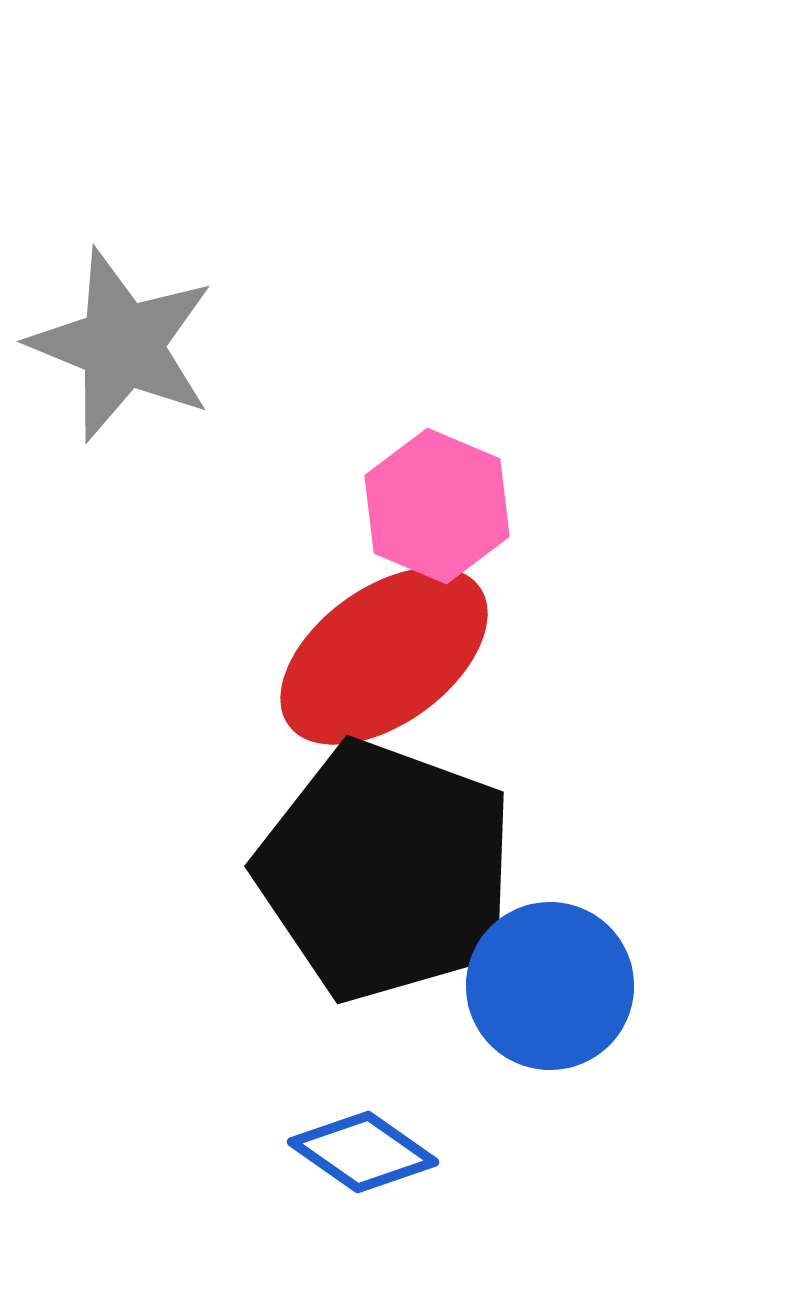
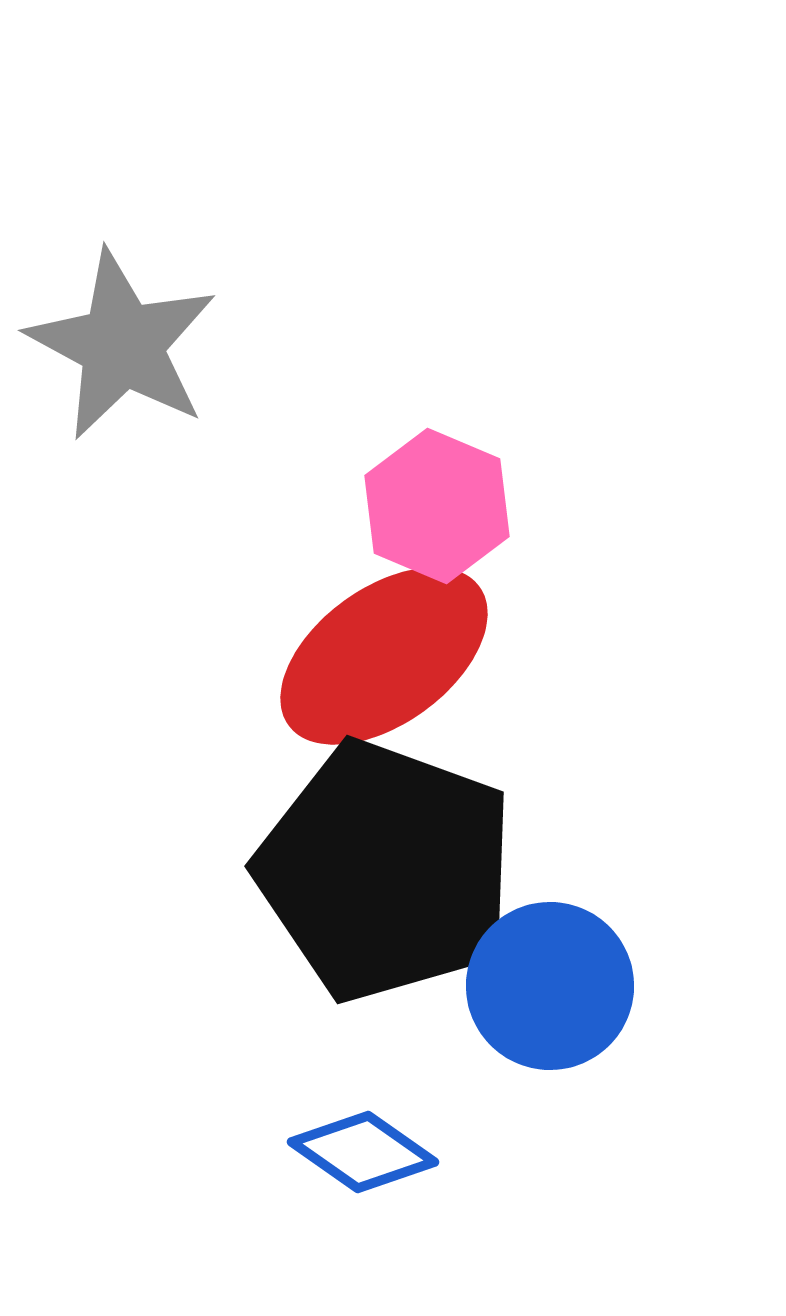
gray star: rotated 6 degrees clockwise
